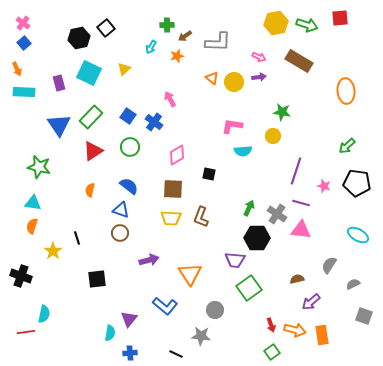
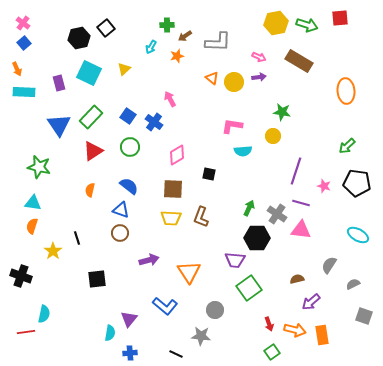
orange triangle at (190, 274): moved 1 px left, 2 px up
red arrow at (271, 325): moved 2 px left, 1 px up
